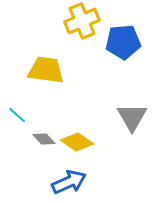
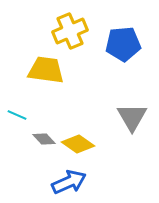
yellow cross: moved 12 px left, 10 px down
blue pentagon: moved 2 px down
cyan line: rotated 18 degrees counterclockwise
yellow diamond: moved 1 px right, 2 px down
